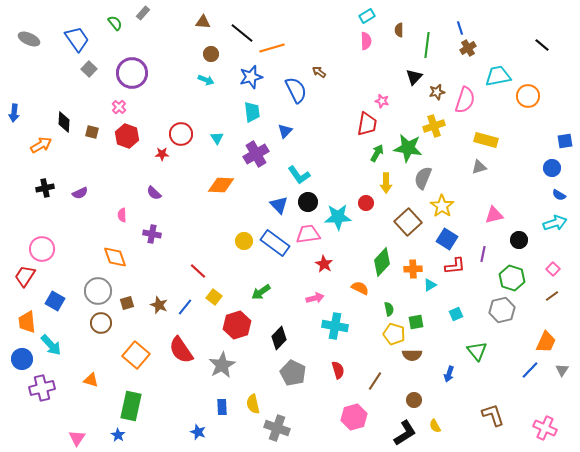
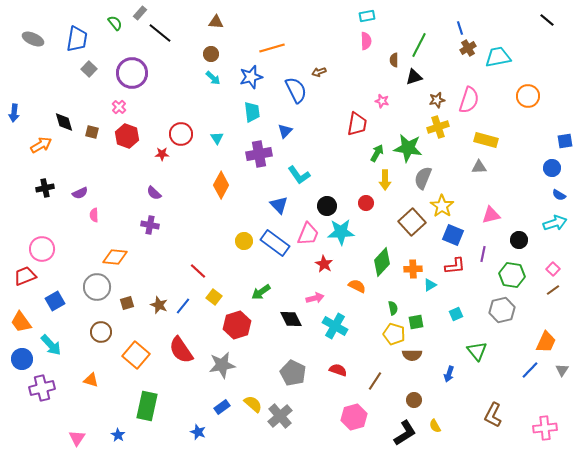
gray rectangle at (143, 13): moved 3 px left
cyan rectangle at (367, 16): rotated 21 degrees clockwise
brown triangle at (203, 22): moved 13 px right
brown semicircle at (399, 30): moved 5 px left, 30 px down
black line at (242, 33): moved 82 px left
gray ellipse at (29, 39): moved 4 px right
blue trapezoid at (77, 39): rotated 44 degrees clockwise
green line at (427, 45): moved 8 px left; rotated 20 degrees clockwise
black line at (542, 45): moved 5 px right, 25 px up
brown arrow at (319, 72): rotated 56 degrees counterclockwise
cyan trapezoid at (498, 76): moved 19 px up
black triangle at (414, 77): rotated 30 degrees clockwise
cyan arrow at (206, 80): moved 7 px right, 2 px up; rotated 21 degrees clockwise
brown star at (437, 92): moved 8 px down
pink semicircle at (465, 100): moved 4 px right
black diamond at (64, 122): rotated 20 degrees counterclockwise
red trapezoid at (367, 124): moved 10 px left
yellow cross at (434, 126): moved 4 px right, 1 px down
purple cross at (256, 154): moved 3 px right; rotated 20 degrees clockwise
gray triangle at (479, 167): rotated 14 degrees clockwise
yellow arrow at (386, 183): moved 1 px left, 3 px up
orange diamond at (221, 185): rotated 64 degrees counterclockwise
black circle at (308, 202): moved 19 px right, 4 px down
pink semicircle at (122, 215): moved 28 px left
pink triangle at (494, 215): moved 3 px left
cyan star at (338, 217): moved 3 px right, 15 px down
brown square at (408, 222): moved 4 px right
purple cross at (152, 234): moved 2 px left, 9 px up
pink trapezoid at (308, 234): rotated 120 degrees clockwise
blue square at (447, 239): moved 6 px right, 4 px up; rotated 10 degrees counterclockwise
orange diamond at (115, 257): rotated 65 degrees counterclockwise
red trapezoid at (25, 276): rotated 35 degrees clockwise
green hexagon at (512, 278): moved 3 px up; rotated 10 degrees counterclockwise
orange semicircle at (360, 288): moved 3 px left, 2 px up
gray circle at (98, 291): moved 1 px left, 4 px up
brown line at (552, 296): moved 1 px right, 6 px up
blue square at (55, 301): rotated 30 degrees clockwise
blue line at (185, 307): moved 2 px left, 1 px up
green semicircle at (389, 309): moved 4 px right, 1 px up
orange trapezoid at (27, 322): moved 6 px left; rotated 30 degrees counterclockwise
brown circle at (101, 323): moved 9 px down
cyan cross at (335, 326): rotated 20 degrees clockwise
black diamond at (279, 338): moved 12 px right, 19 px up; rotated 70 degrees counterclockwise
gray star at (222, 365): rotated 20 degrees clockwise
red semicircle at (338, 370): rotated 54 degrees counterclockwise
yellow semicircle at (253, 404): rotated 144 degrees clockwise
green rectangle at (131, 406): moved 16 px right
blue rectangle at (222, 407): rotated 56 degrees clockwise
brown L-shape at (493, 415): rotated 135 degrees counterclockwise
gray cross at (277, 428): moved 3 px right, 12 px up; rotated 30 degrees clockwise
pink cross at (545, 428): rotated 30 degrees counterclockwise
